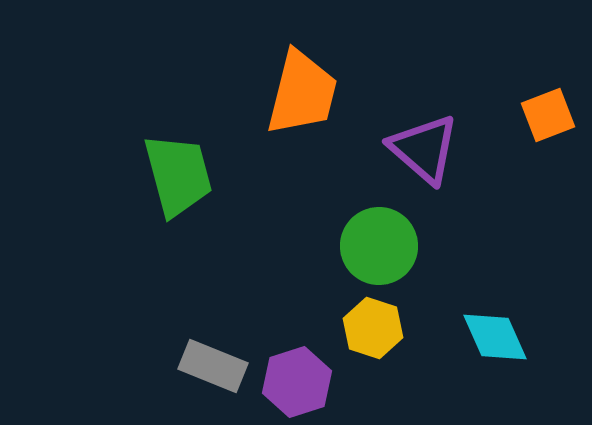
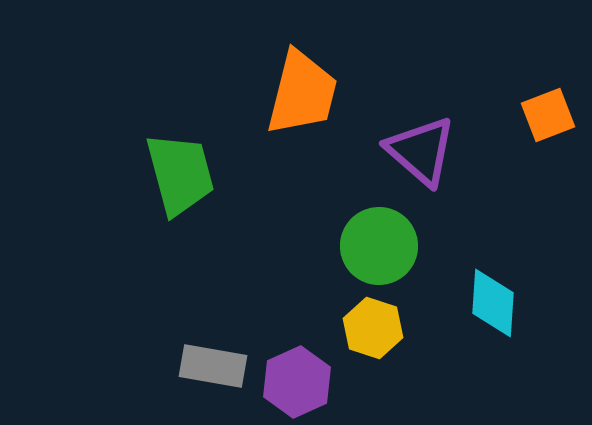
purple triangle: moved 3 px left, 2 px down
green trapezoid: moved 2 px right, 1 px up
cyan diamond: moved 2 px left, 34 px up; rotated 28 degrees clockwise
gray rectangle: rotated 12 degrees counterclockwise
purple hexagon: rotated 6 degrees counterclockwise
